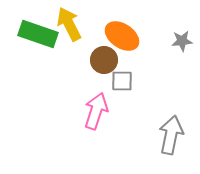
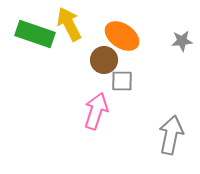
green rectangle: moved 3 px left
